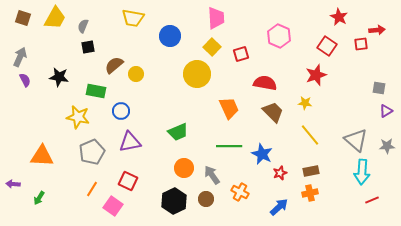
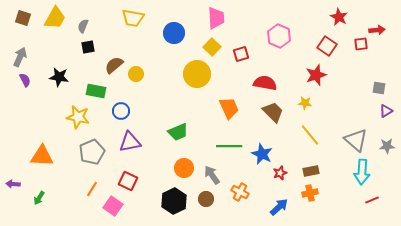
blue circle at (170, 36): moved 4 px right, 3 px up
